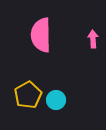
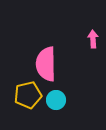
pink semicircle: moved 5 px right, 29 px down
yellow pentagon: rotated 16 degrees clockwise
